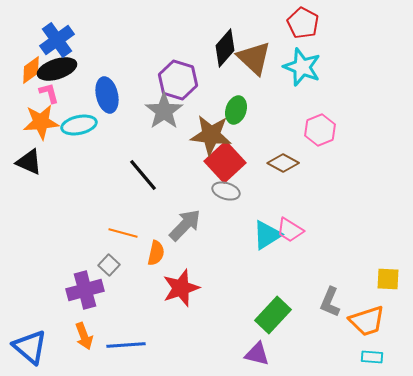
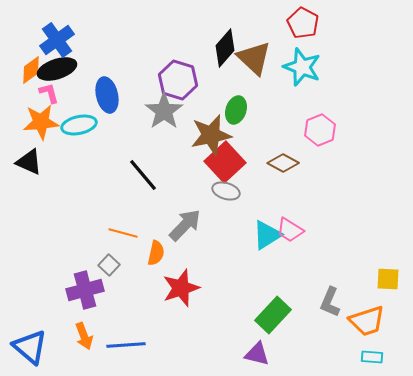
brown star: rotated 18 degrees counterclockwise
